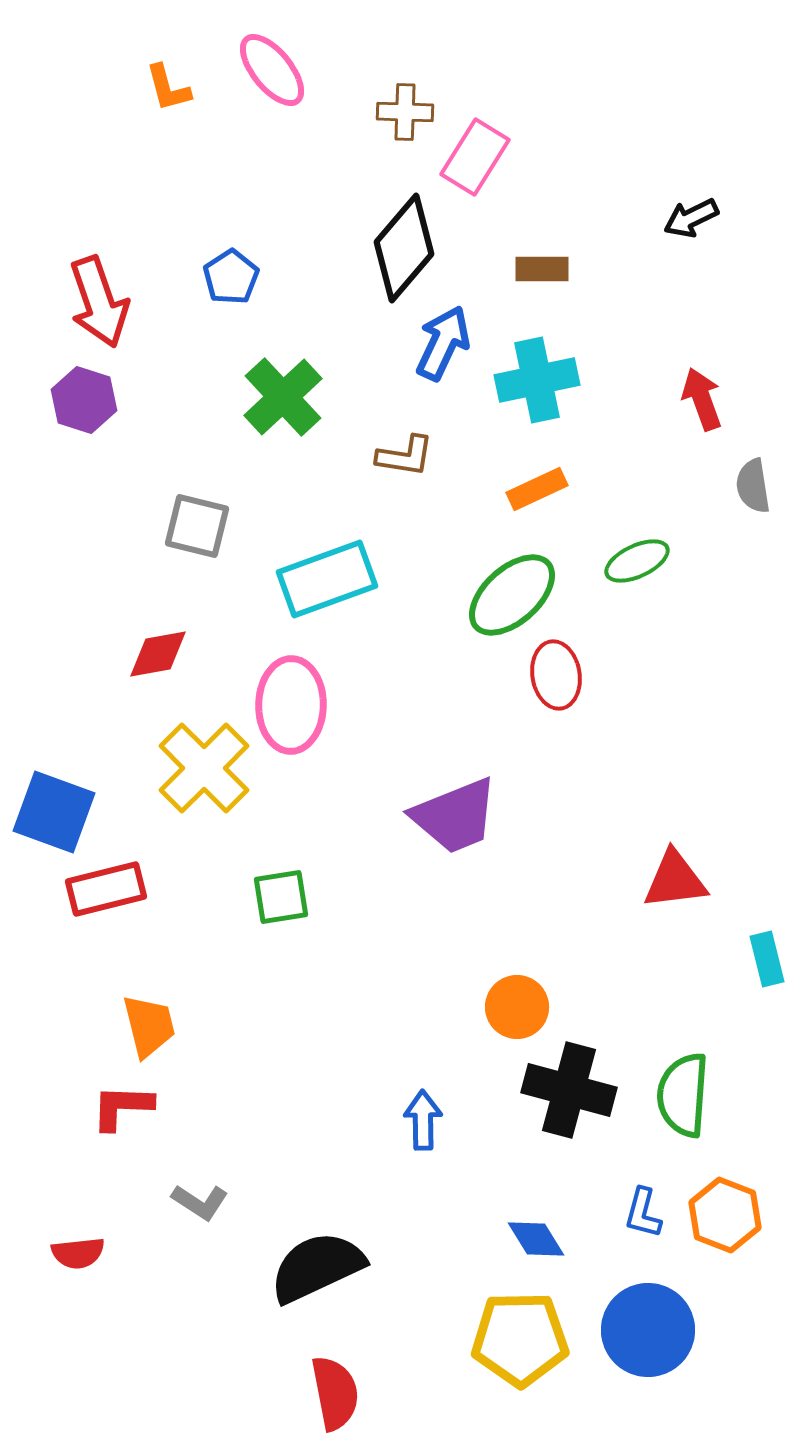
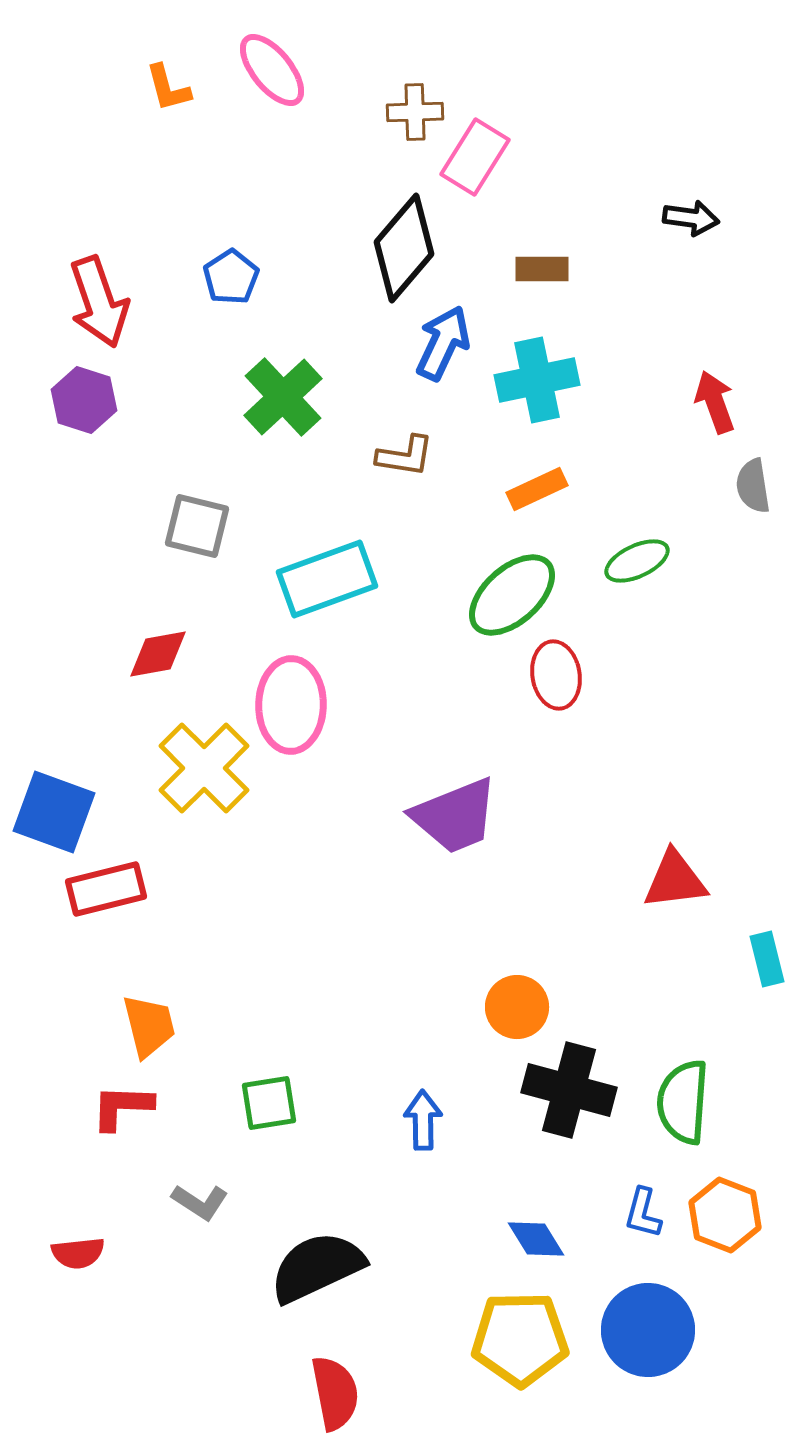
brown cross at (405, 112): moved 10 px right; rotated 4 degrees counterclockwise
black arrow at (691, 218): rotated 146 degrees counterclockwise
red arrow at (702, 399): moved 13 px right, 3 px down
green square at (281, 897): moved 12 px left, 206 px down
green semicircle at (683, 1095): moved 7 px down
